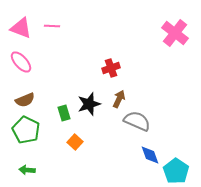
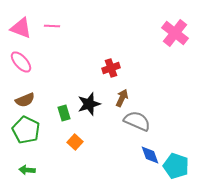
brown arrow: moved 3 px right, 1 px up
cyan pentagon: moved 5 px up; rotated 15 degrees counterclockwise
